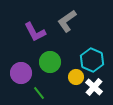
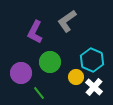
purple L-shape: rotated 55 degrees clockwise
